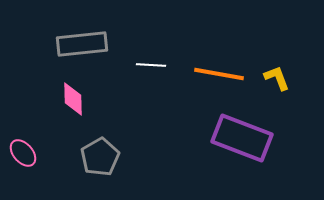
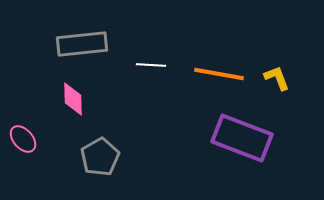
pink ellipse: moved 14 px up
